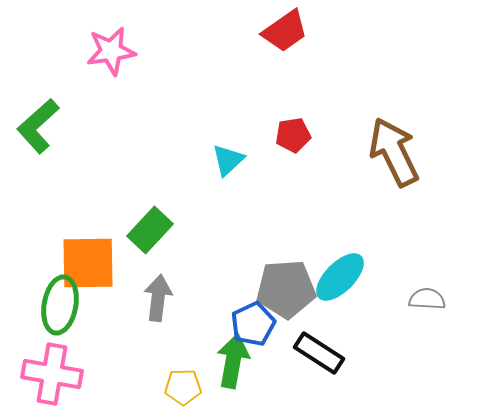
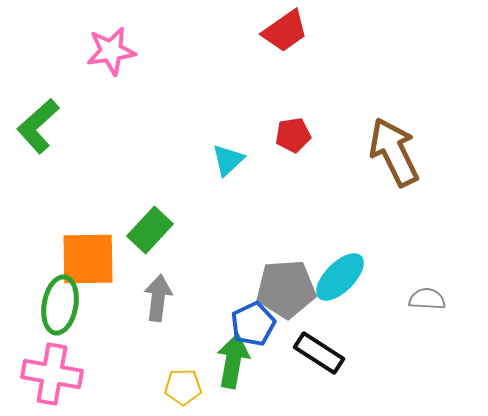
orange square: moved 4 px up
